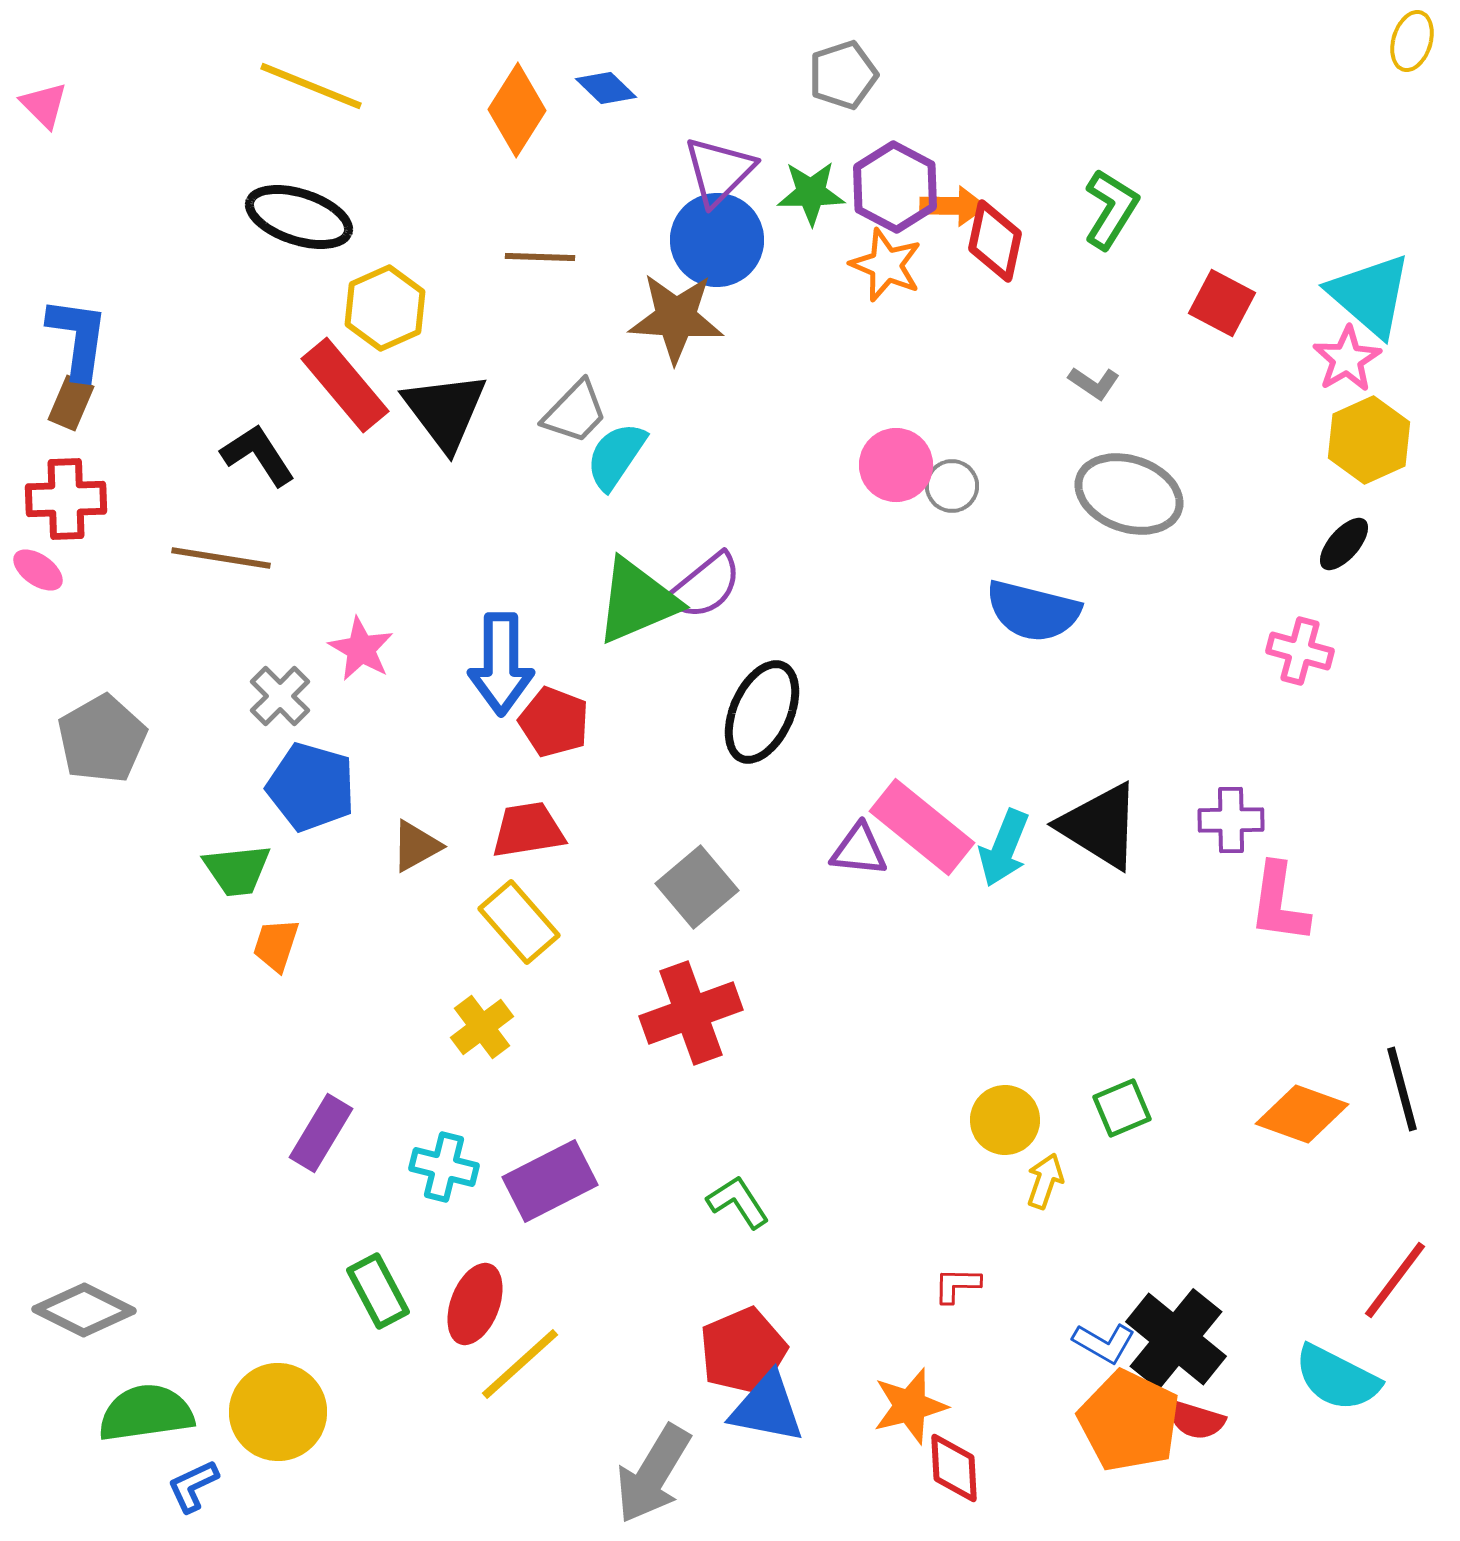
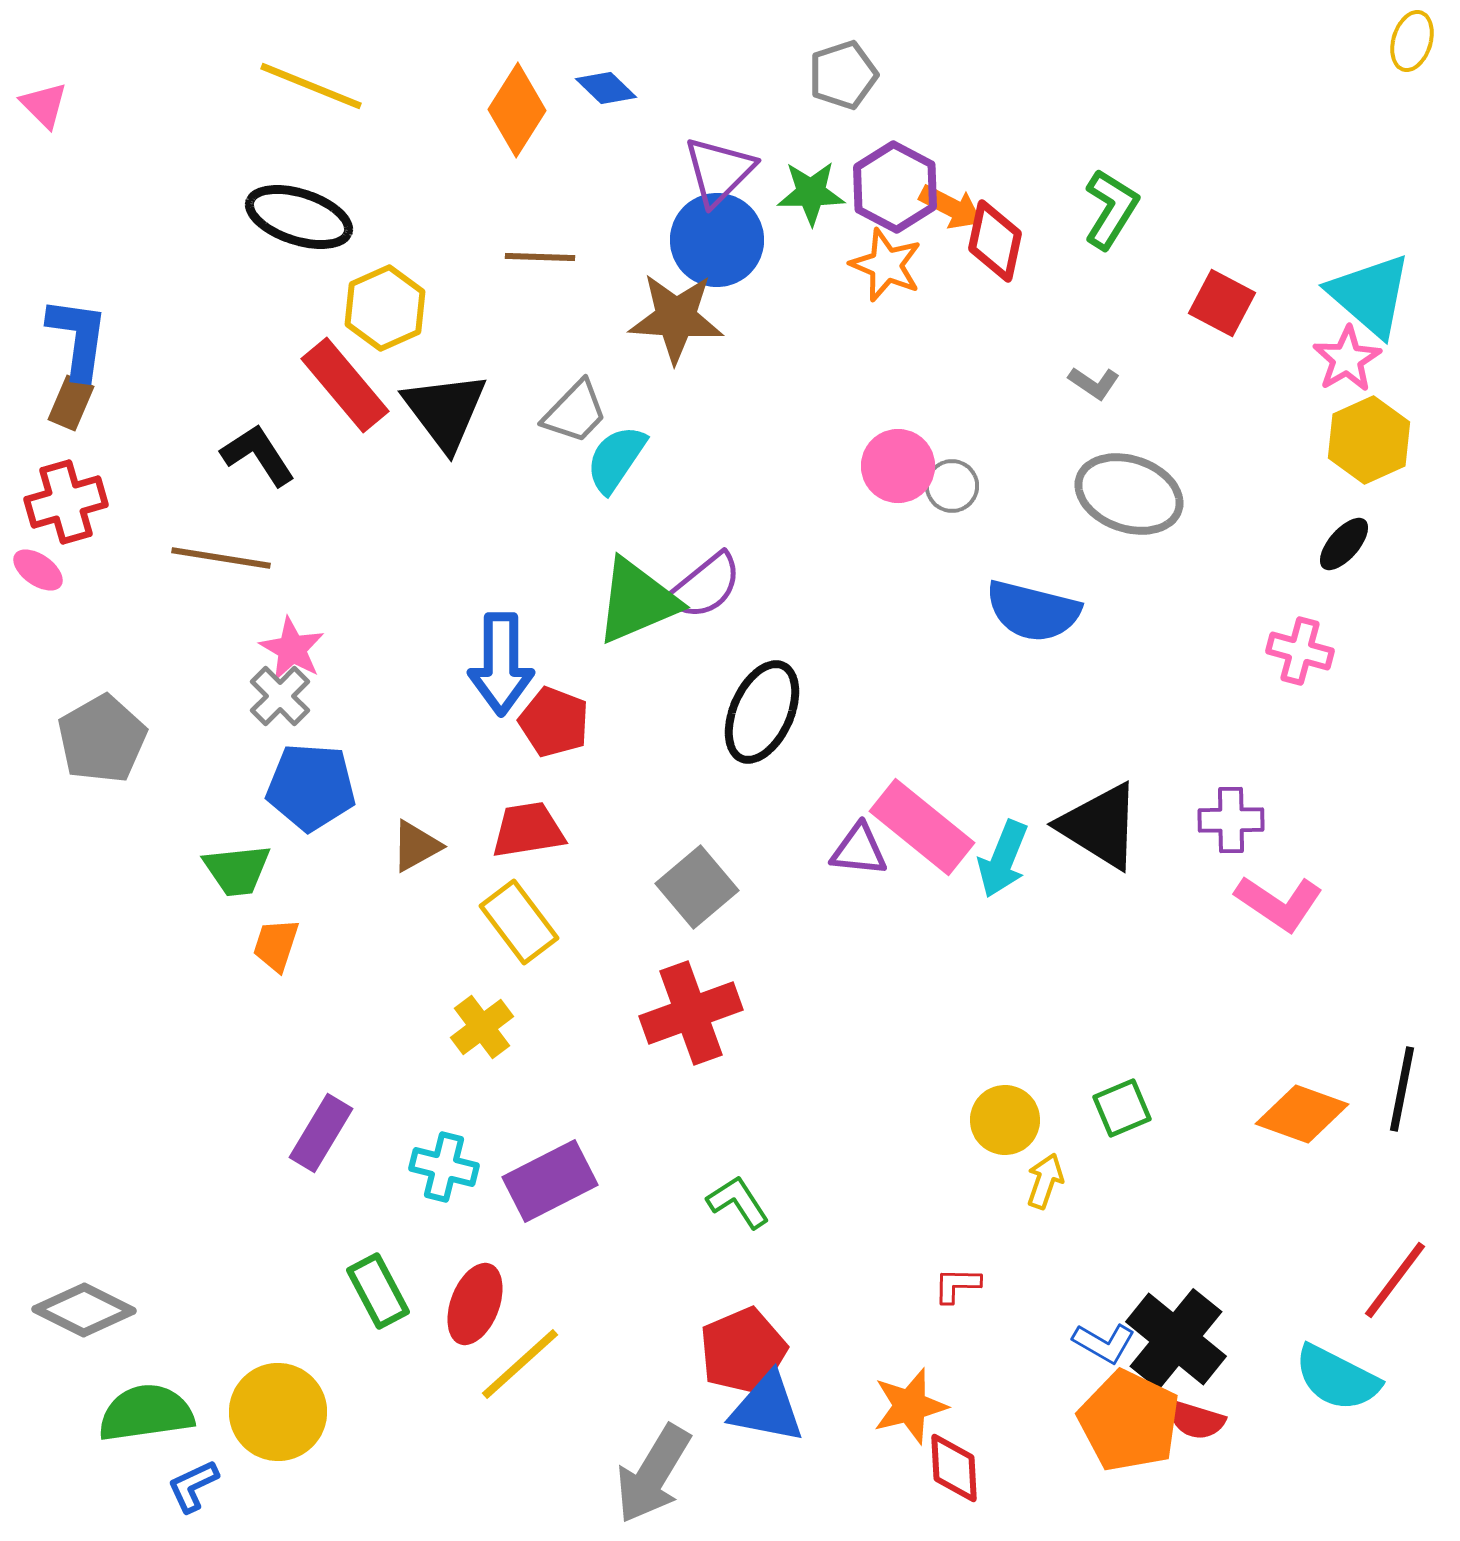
orange arrow at (953, 206): moved 2 px left, 1 px down; rotated 26 degrees clockwise
cyan semicircle at (616, 456): moved 3 px down
pink circle at (896, 465): moved 2 px right, 1 px down
red cross at (66, 499): moved 3 px down; rotated 14 degrees counterclockwise
pink star at (361, 649): moved 69 px left
blue pentagon at (311, 787): rotated 12 degrees counterclockwise
cyan arrow at (1004, 848): moved 1 px left, 11 px down
pink L-shape at (1279, 903): rotated 64 degrees counterclockwise
yellow rectangle at (519, 922): rotated 4 degrees clockwise
black line at (1402, 1089): rotated 26 degrees clockwise
